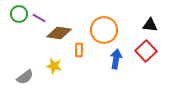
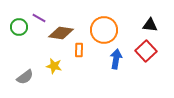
green circle: moved 13 px down
brown diamond: moved 2 px right
